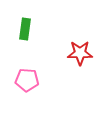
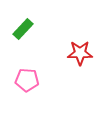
green rectangle: moved 2 px left; rotated 35 degrees clockwise
